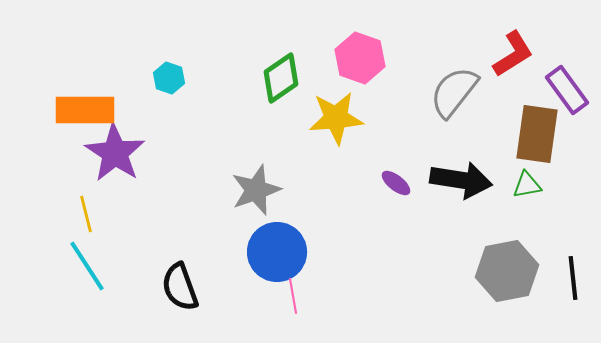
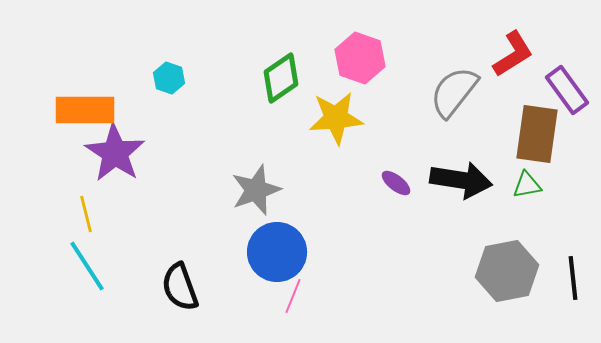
pink line: rotated 32 degrees clockwise
